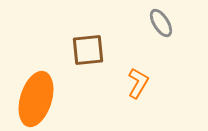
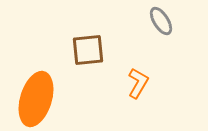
gray ellipse: moved 2 px up
